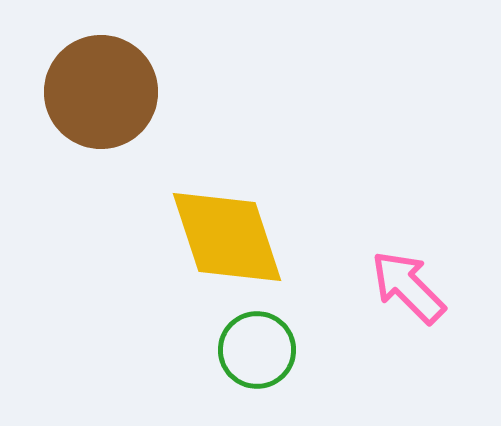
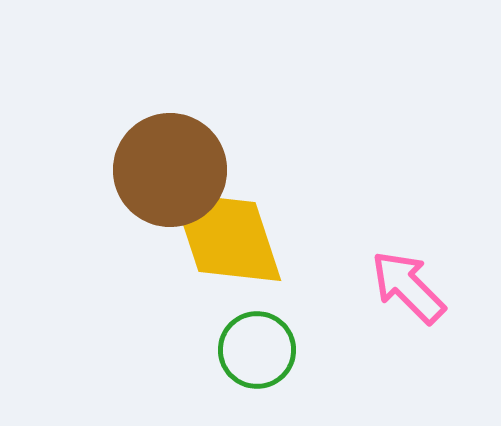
brown circle: moved 69 px right, 78 px down
